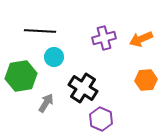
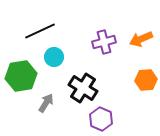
black line: rotated 28 degrees counterclockwise
purple cross: moved 4 px down
